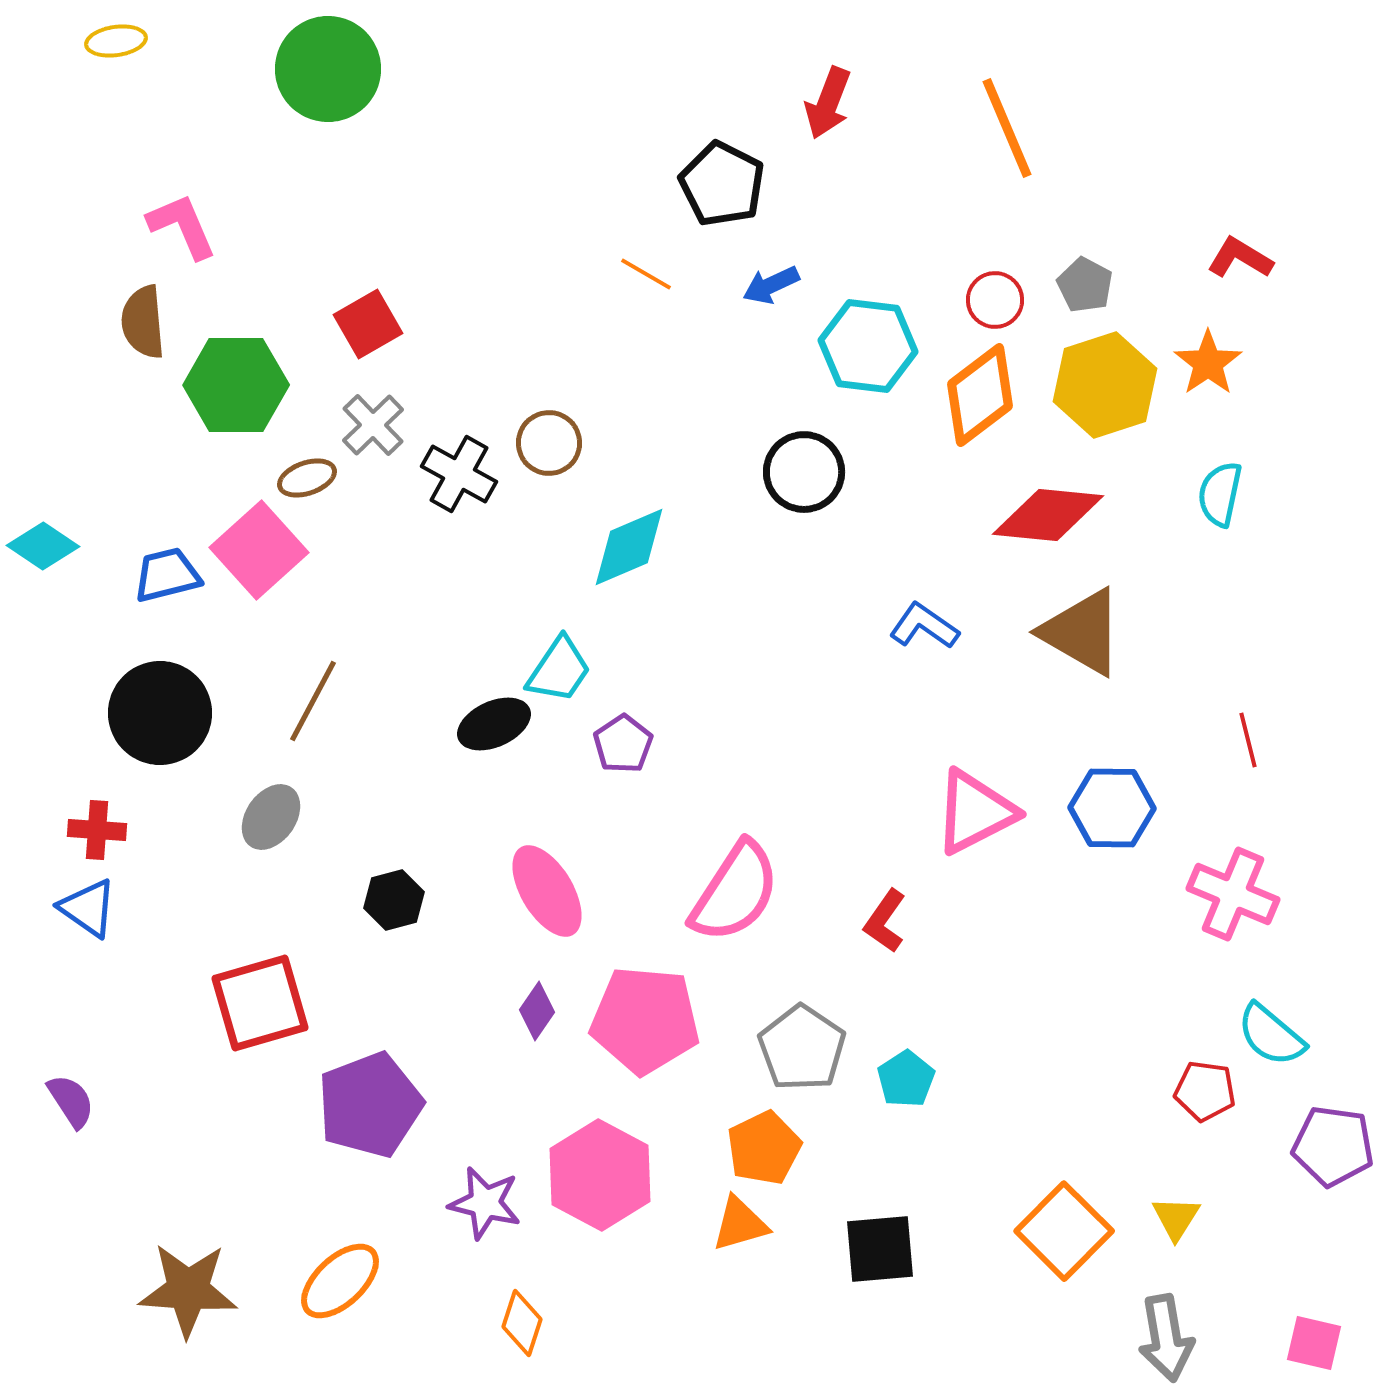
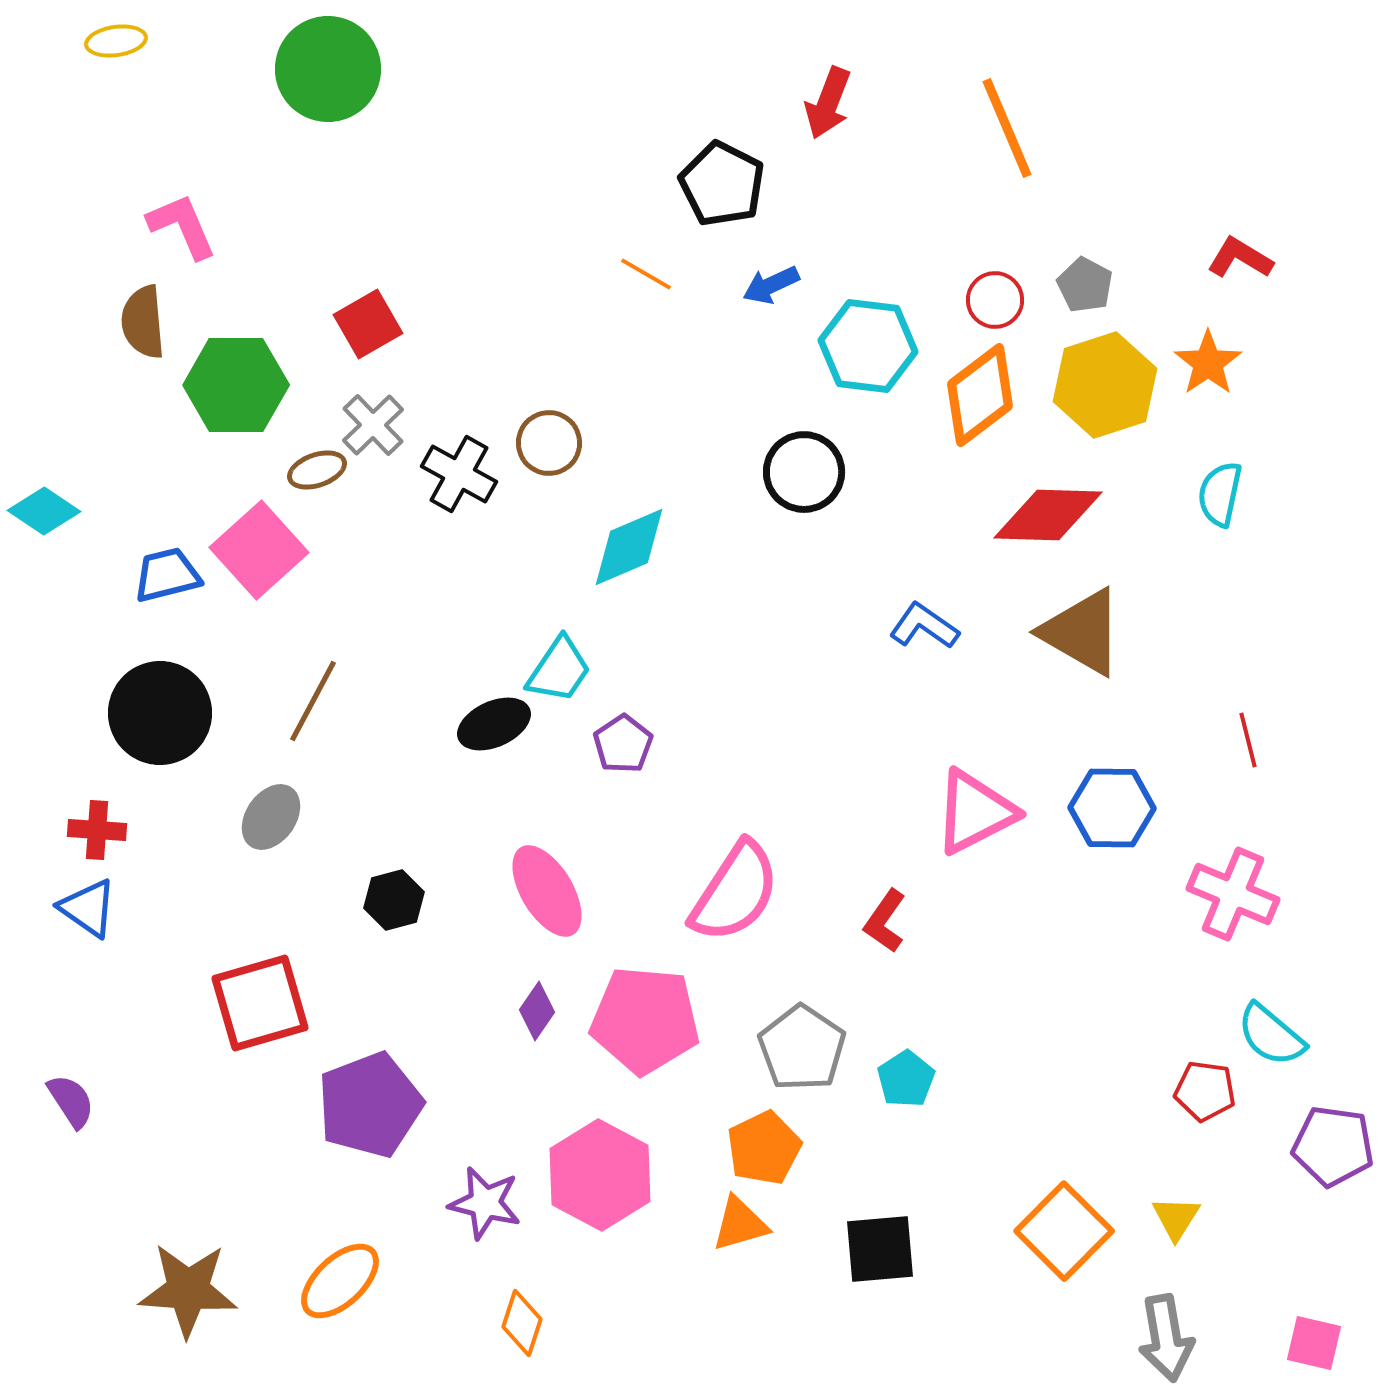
brown ellipse at (307, 478): moved 10 px right, 8 px up
red diamond at (1048, 515): rotated 4 degrees counterclockwise
cyan diamond at (43, 546): moved 1 px right, 35 px up
